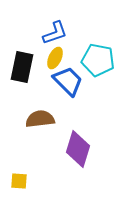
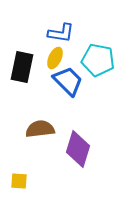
blue L-shape: moved 6 px right; rotated 28 degrees clockwise
brown semicircle: moved 10 px down
